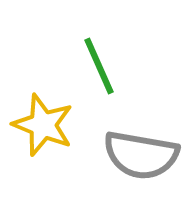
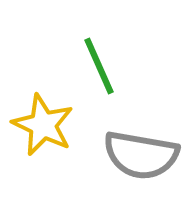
yellow star: rotated 4 degrees clockwise
